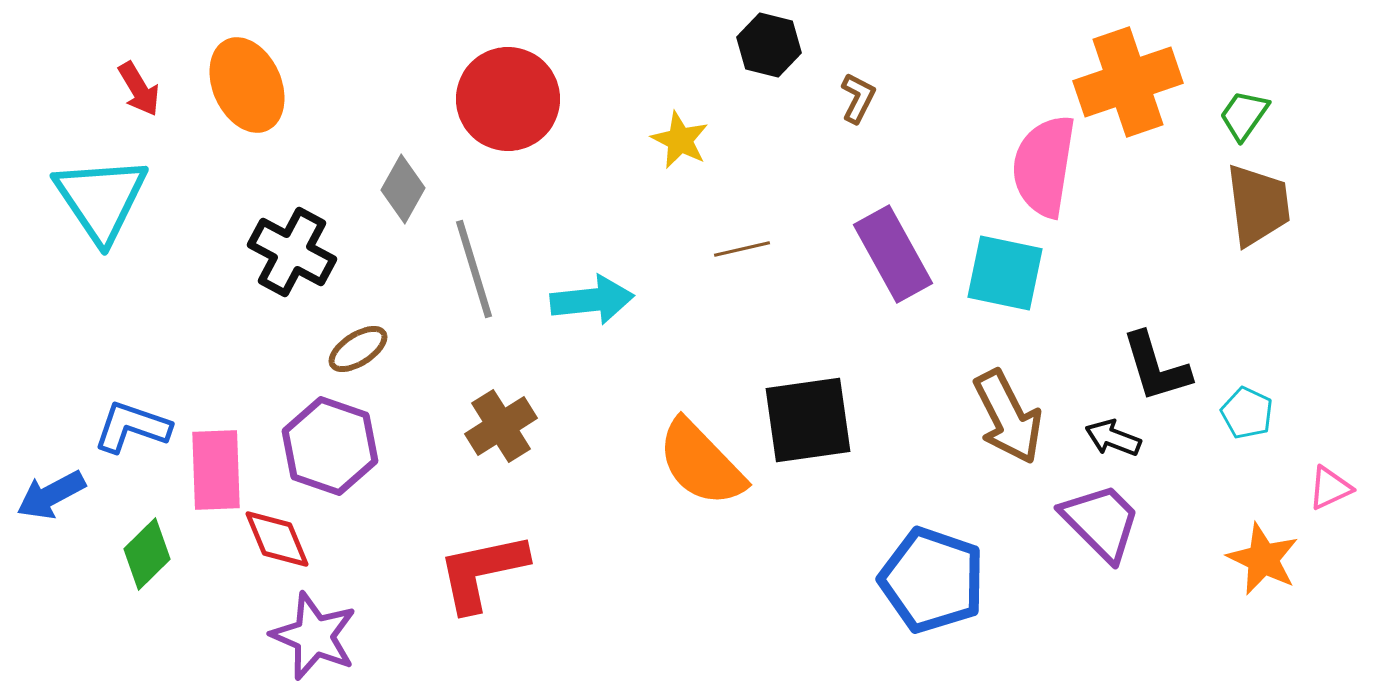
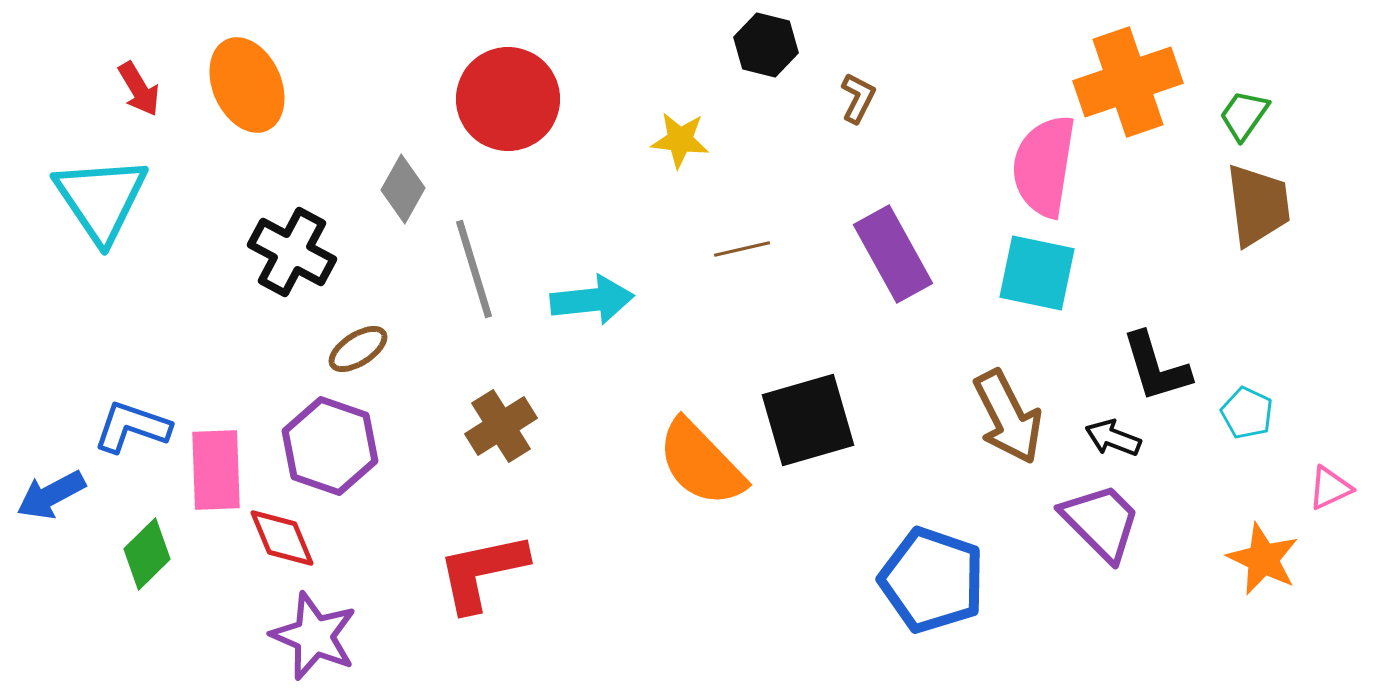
black hexagon: moved 3 px left
yellow star: rotated 20 degrees counterclockwise
cyan square: moved 32 px right
black square: rotated 8 degrees counterclockwise
red diamond: moved 5 px right, 1 px up
